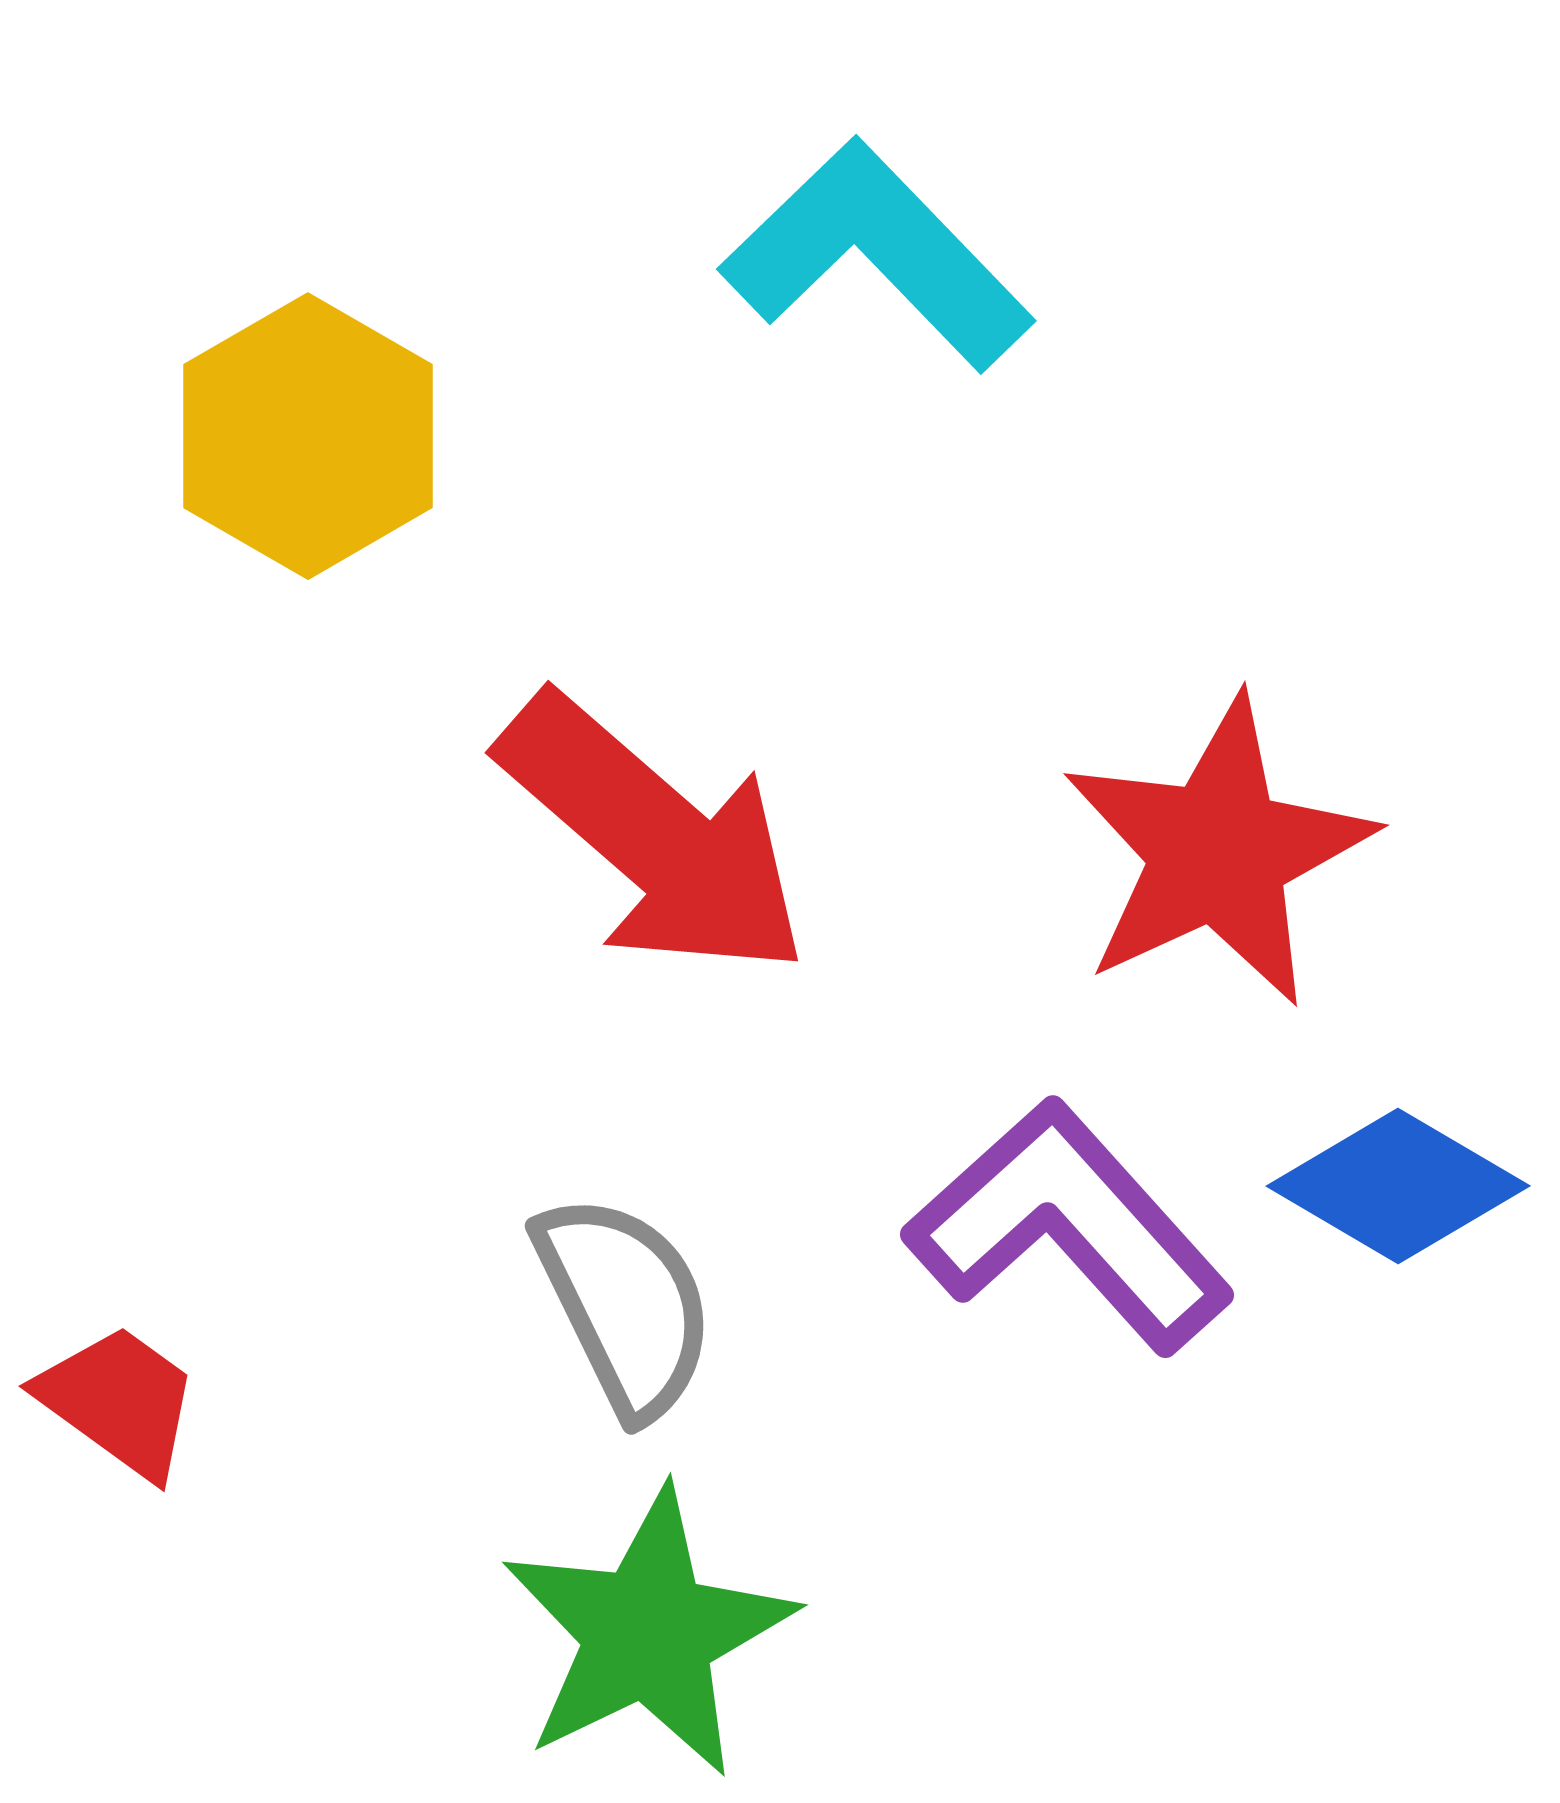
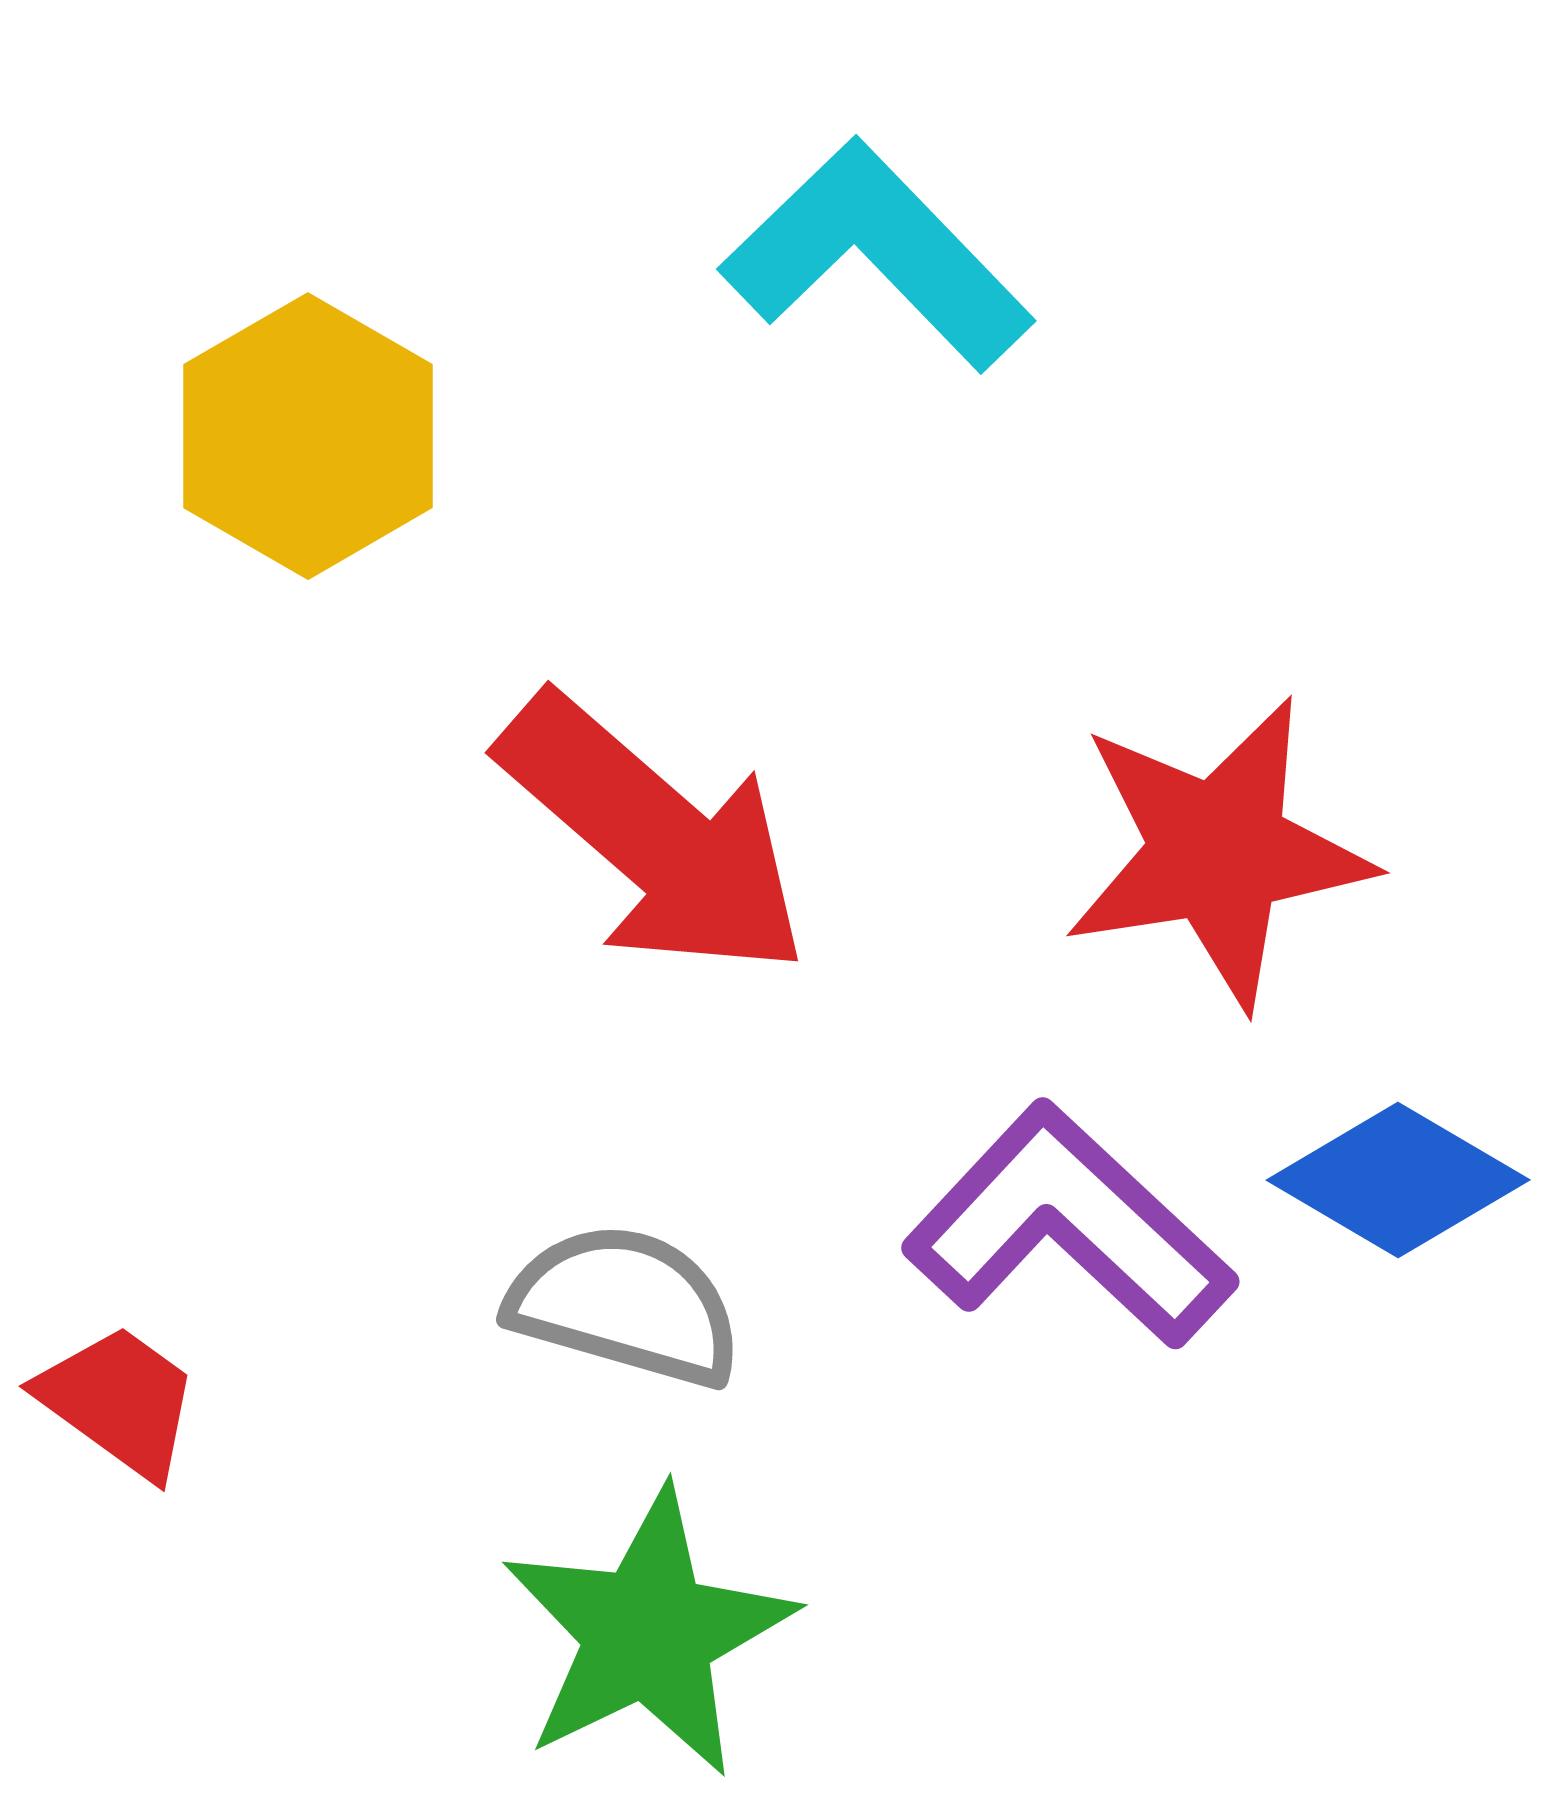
red star: rotated 16 degrees clockwise
blue diamond: moved 6 px up
purple L-shape: rotated 5 degrees counterclockwise
gray semicircle: rotated 48 degrees counterclockwise
